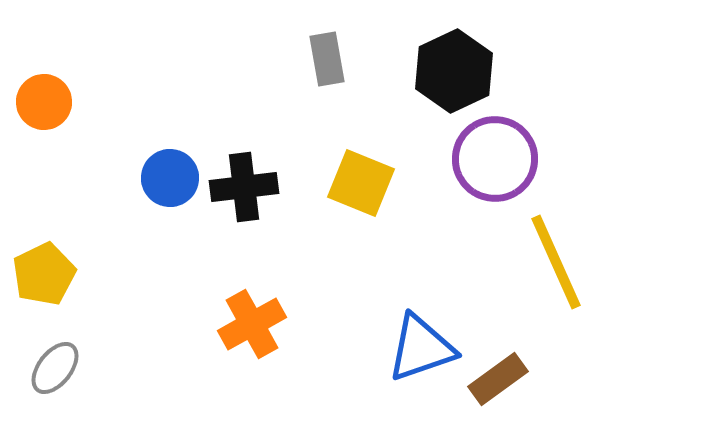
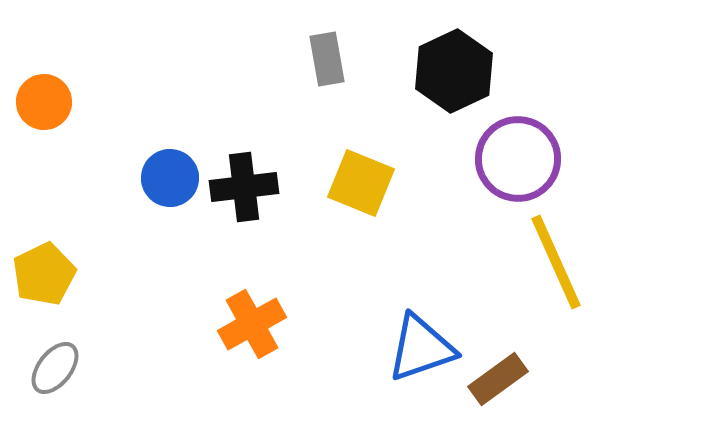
purple circle: moved 23 px right
